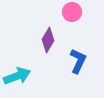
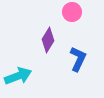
blue L-shape: moved 2 px up
cyan arrow: moved 1 px right
